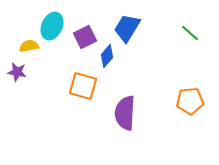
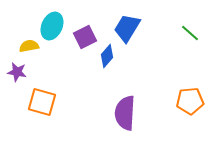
orange square: moved 41 px left, 16 px down
